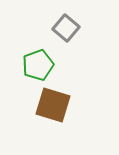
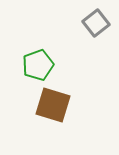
gray square: moved 30 px right, 5 px up; rotated 12 degrees clockwise
